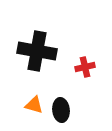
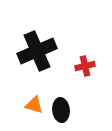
black cross: rotated 33 degrees counterclockwise
red cross: moved 1 px up
